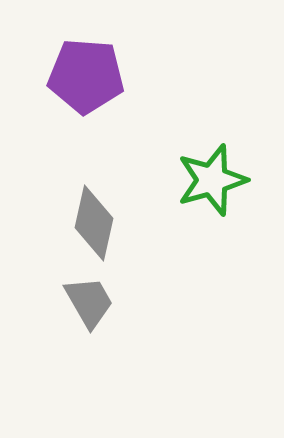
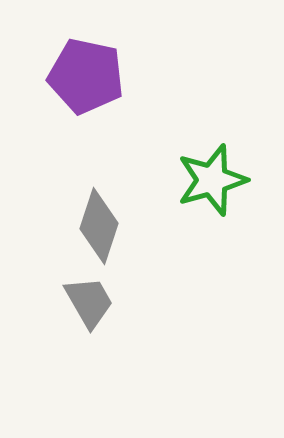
purple pentagon: rotated 8 degrees clockwise
gray diamond: moved 5 px right, 3 px down; rotated 6 degrees clockwise
